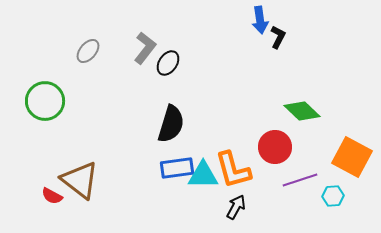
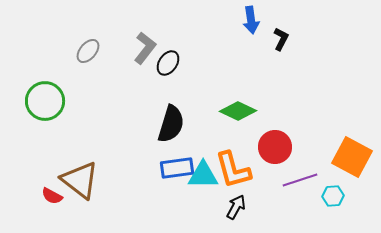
blue arrow: moved 9 px left
black L-shape: moved 3 px right, 2 px down
green diamond: moved 64 px left; rotated 18 degrees counterclockwise
